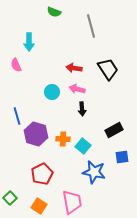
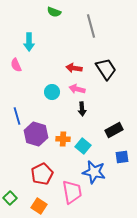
black trapezoid: moved 2 px left
pink trapezoid: moved 10 px up
